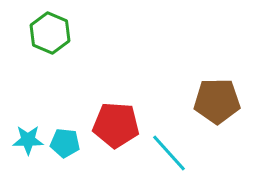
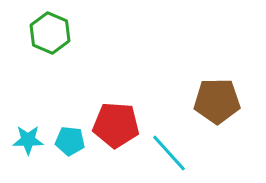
cyan pentagon: moved 5 px right, 2 px up
